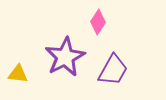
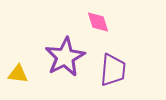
pink diamond: rotated 50 degrees counterclockwise
purple trapezoid: rotated 24 degrees counterclockwise
